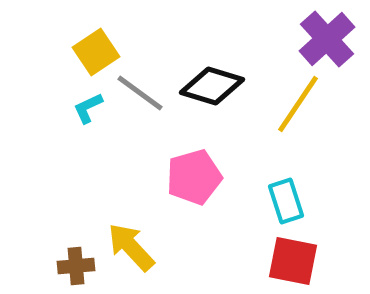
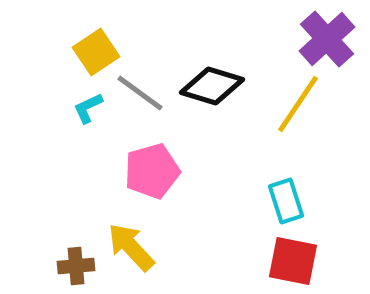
pink pentagon: moved 42 px left, 6 px up
